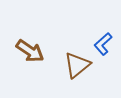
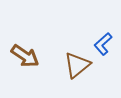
brown arrow: moved 5 px left, 5 px down
